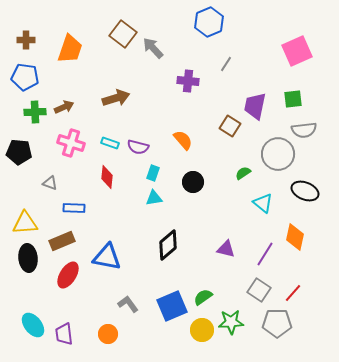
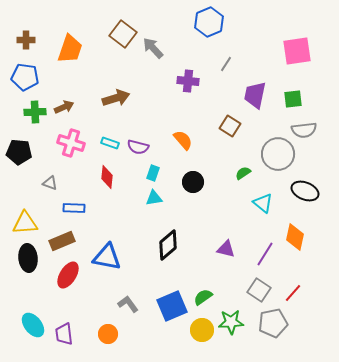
pink square at (297, 51): rotated 16 degrees clockwise
purple trapezoid at (255, 106): moved 11 px up
gray pentagon at (277, 323): moved 4 px left; rotated 12 degrees counterclockwise
